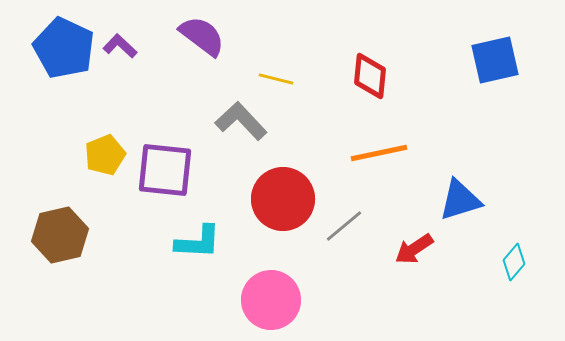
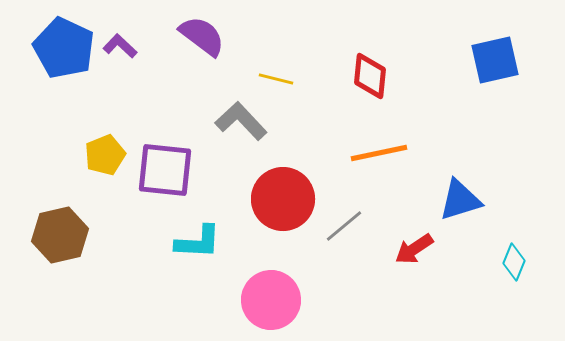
cyan diamond: rotated 18 degrees counterclockwise
